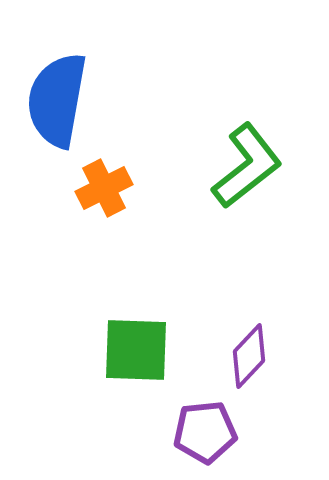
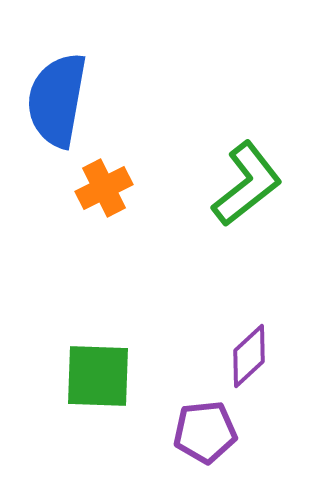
green L-shape: moved 18 px down
green square: moved 38 px left, 26 px down
purple diamond: rotated 4 degrees clockwise
